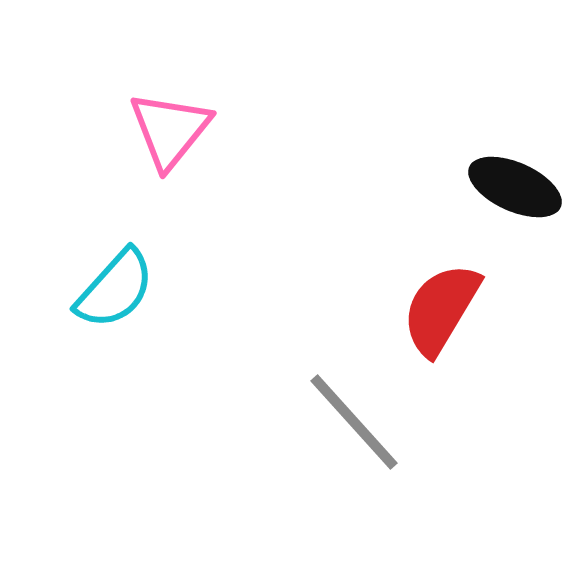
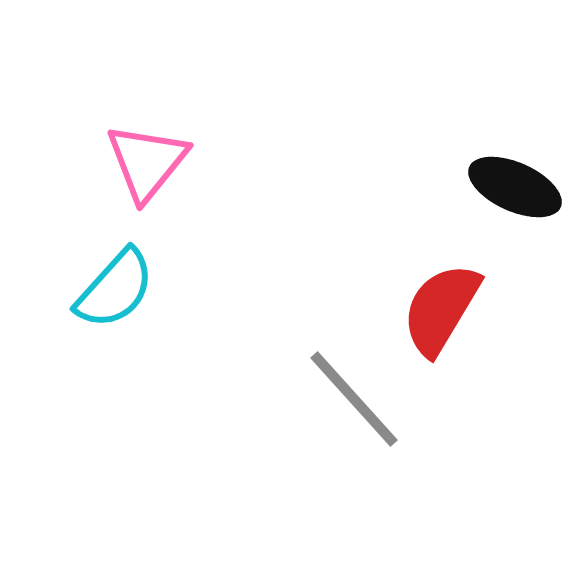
pink triangle: moved 23 px left, 32 px down
gray line: moved 23 px up
